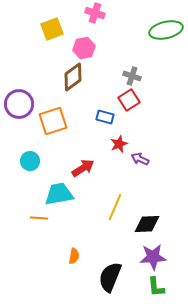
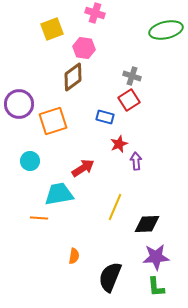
pink hexagon: rotated 20 degrees clockwise
purple arrow: moved 4 px left, 2 px down; rotated 60 degrees clockwise
purple star: moved 3 px right
